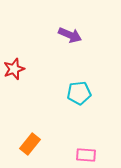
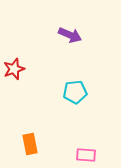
cyan pentagon: moved 4 px left, 1 px up
orange rectangle: rotated 50 degrees counterclockwise
